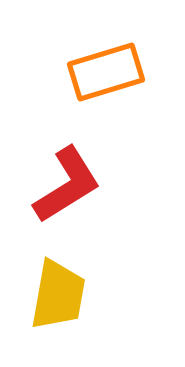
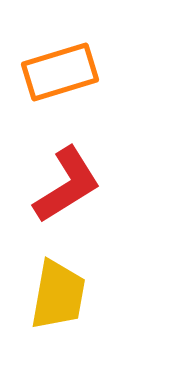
orange rectangle: moved 46 px left
